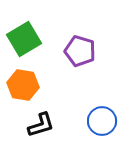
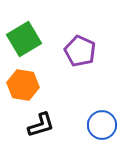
purple pentagon: rotated 8 degrees clockwise
blue circle: moved 4 px down
